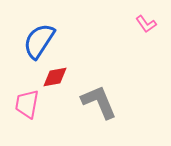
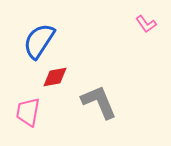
pink trapezoid: moved 1 px right, 8 px down
